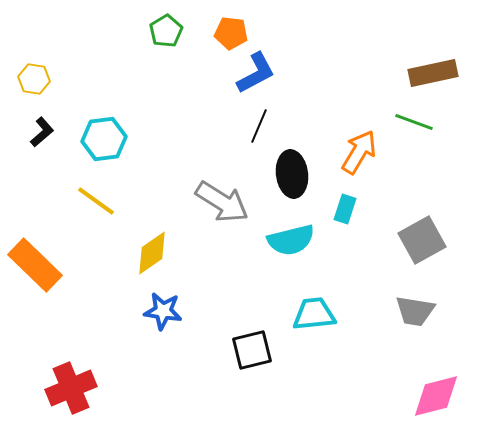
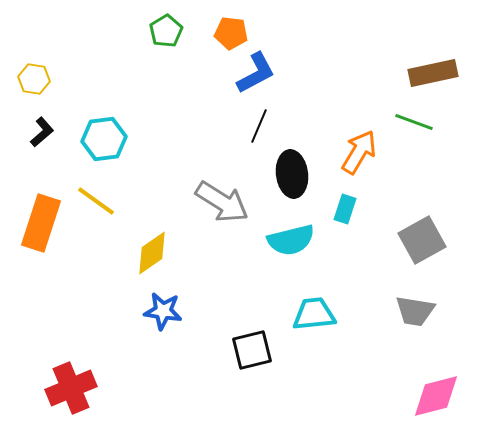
orange rectangle: moved 6 px right, 42 px up; rotated 64 degrees clockwise
